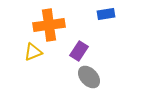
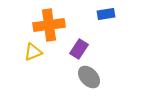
purple rectangle: moved 2 px up
